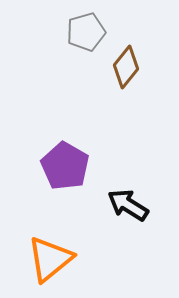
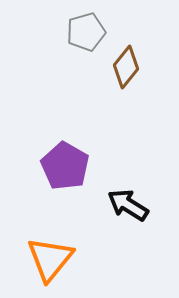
orange triangle: rotated 12 degrees counterclockwise
